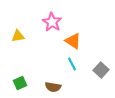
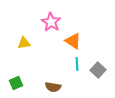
pink star: moved 1 px left
yellow triangle: moved 6 px right, 7 px down
cyan line: moved 5 px right; rotated 24 degrees clockwise
gray square: moved 3 px left
green square: moved 4 px left
